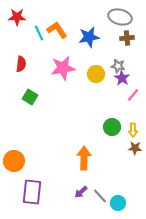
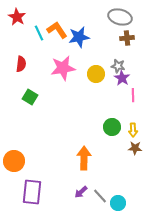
red star: rotated 30 degrees clockwise
blue star: moved 10 px left
pink line: rotated 40 degrees counterclockwise
